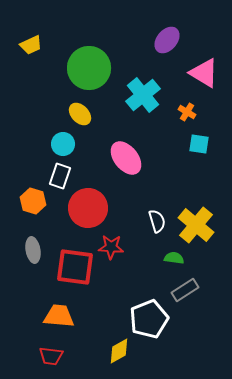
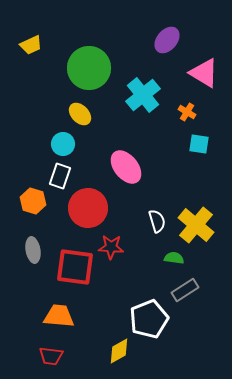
pink ellipse: moved 9 px down
